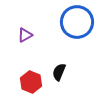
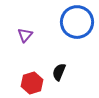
purple triangle: rotated 21 degrees counterclockwise
red hexagon: moved 1 px right, 1 px down; rotated 20 degrees clockwise
